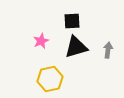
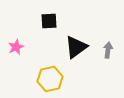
black square: moved 23 px left
pink star: moved 25 px left, 6 px down
black triangle: rotated 20 degrees counterclockwise
